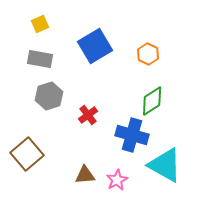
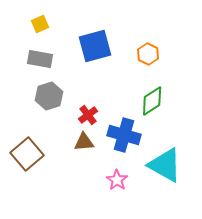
blue square: rotated 16 degrees clockwise
blue cross: moved 8 px left
brown triangle: moved 1 px left, 33 px up
pink star: rotated 10 degrees counterclockwise
